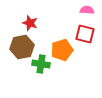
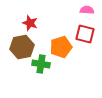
orange pentagon: moved 1 px left, 3 px up
